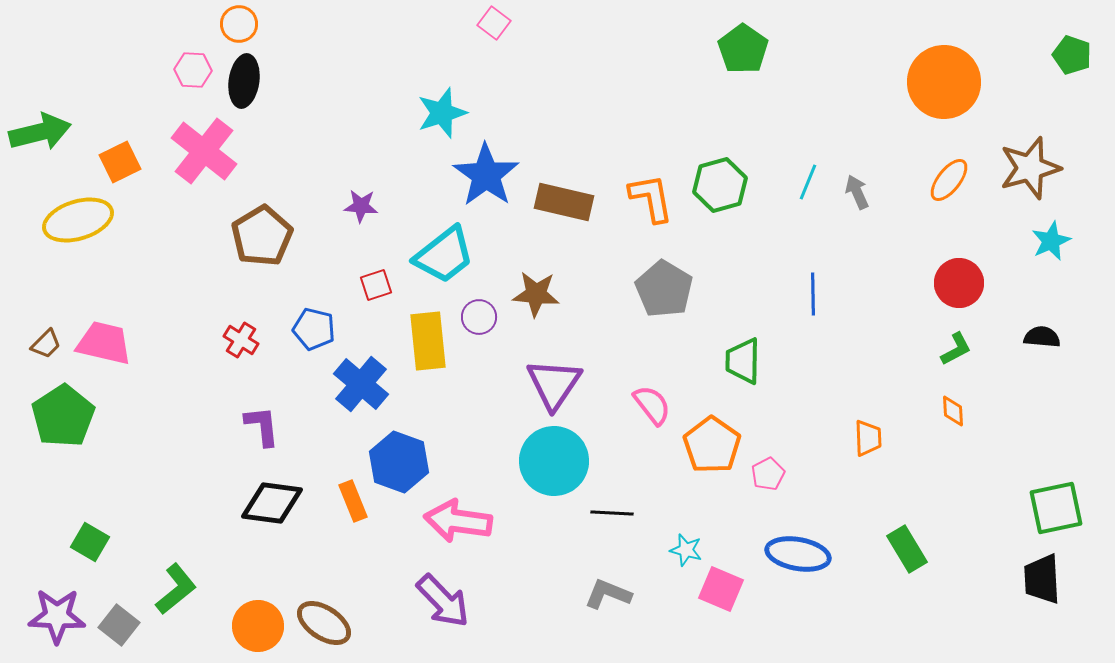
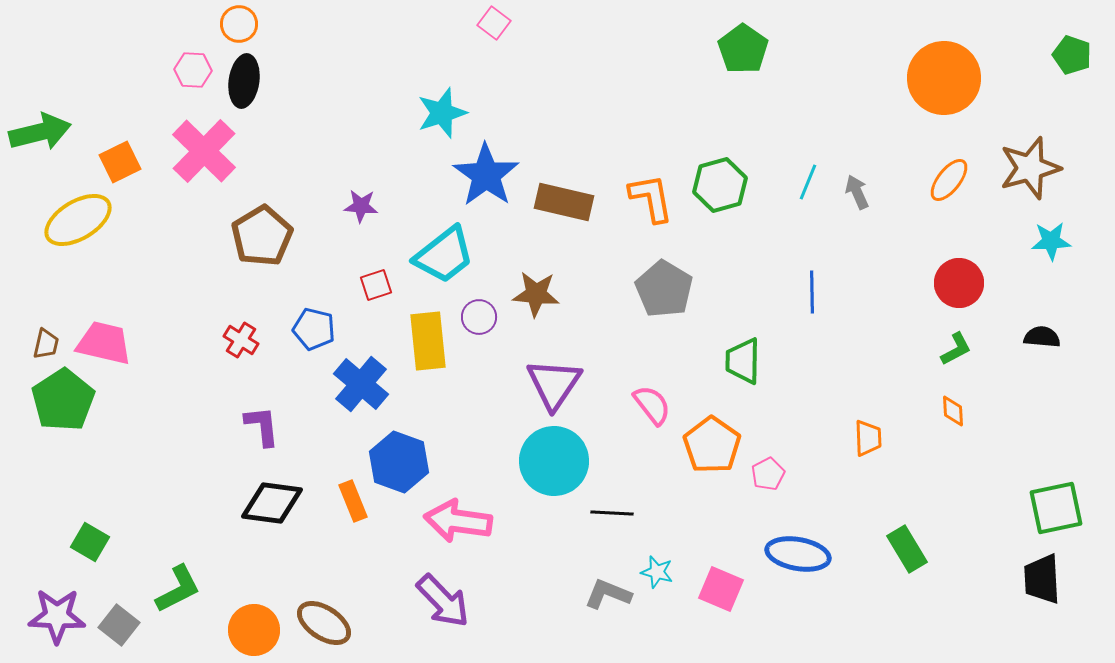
orange circle at (944, 82): moved 4 px up
pink cross at (204, 151): rotated 6 degrees clockwise
yellow ellipse at (78, 220): rotated 14 degrees counterclockwise
cyan star at (1051, 241): rotated 21 degrees clockwise
blue line at (813, 294): moved 1 px left, 2 px up
brown trapezoid at (46, 344): rotated 32 degrees counterclockwise
green pentagon at (63, 416): moved 16 px up
cyan star at (686, 550): moved 29 px left, 22 px down
green L-shape at (176, 589): moved 2 px right; rotated 12 degrees clockwise
orange circle at (258, 626): moved 4 px left, 4 px down
